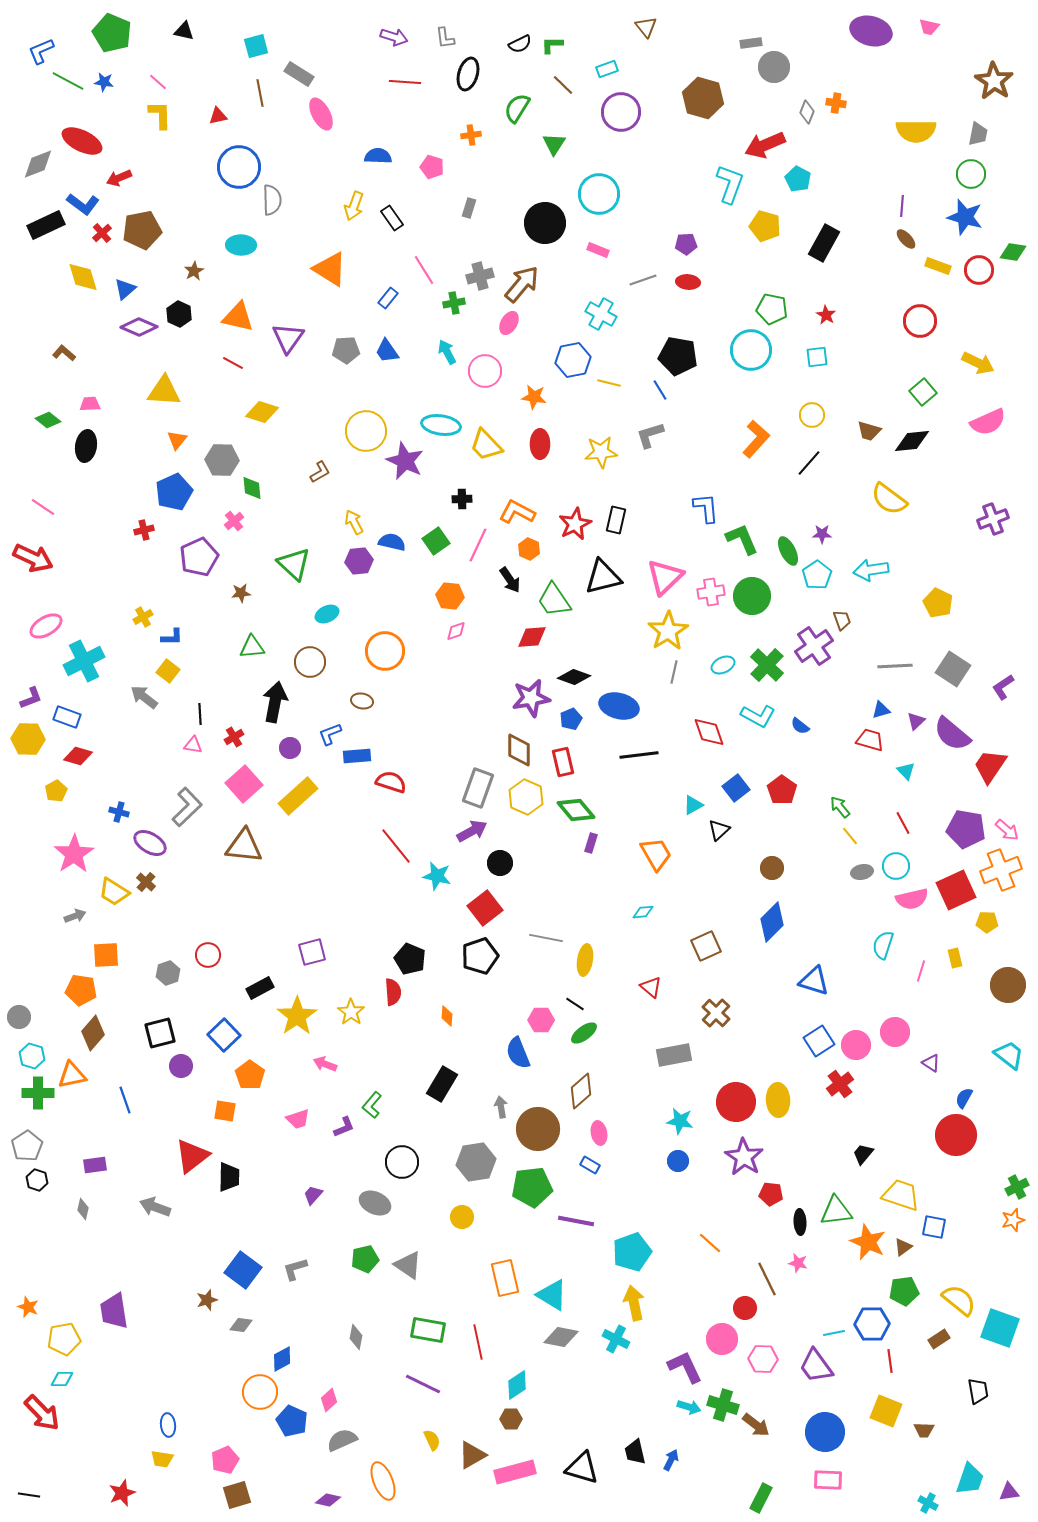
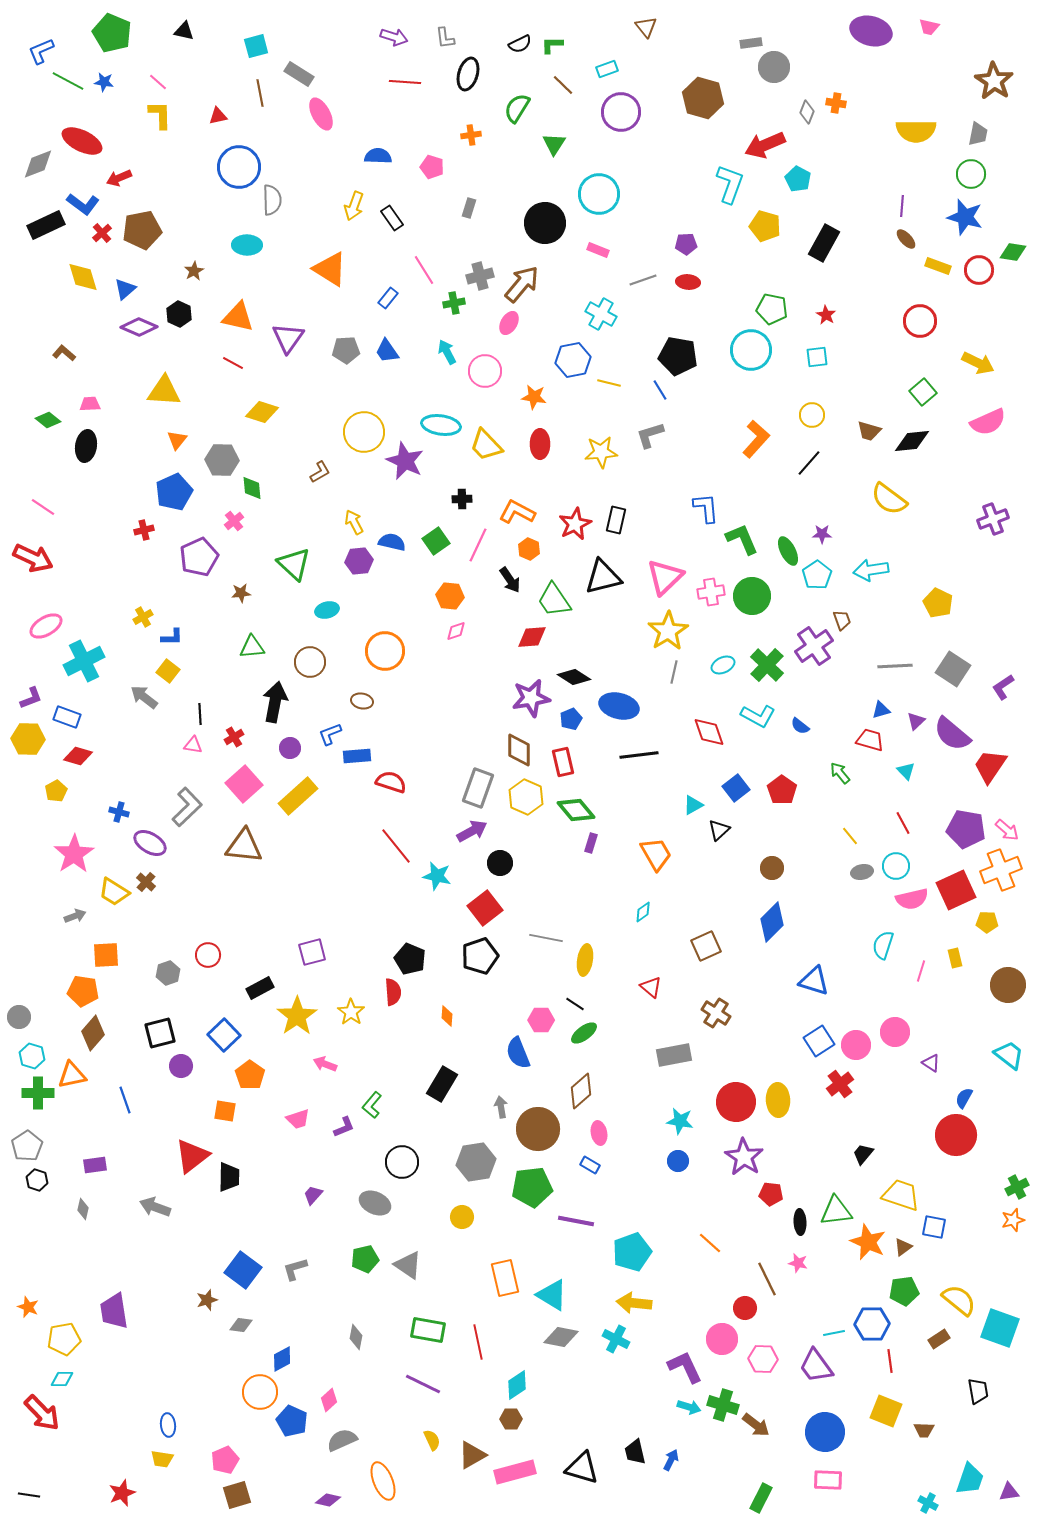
cyan ellipse at (241, 245): moved 6 px right
yellow circle at (366, 431): moved 2 px left, 1 px down
cyan ellipse at (327, 614): moved 4 px up; rotated 10 degrees clockwise
black diamond at (574, 677): rotated 12 degrees clockwise
green arrow at (840, 807): moved 34 px up
cyan diamond at (643, 912): rotated 30 degrees counterclockwise
orange pentagon at (81, 990): moved 2 px right, 1 px down
brown cross at (716, 1013): rotated 12 degrees counterclockwise
yellow arrow at (634, 1303): rotated 72 degrees counterclockwise
